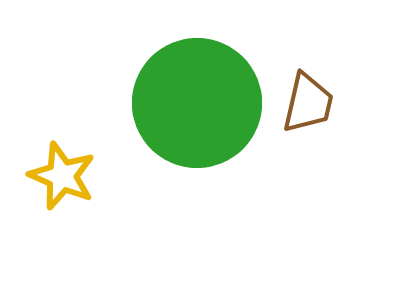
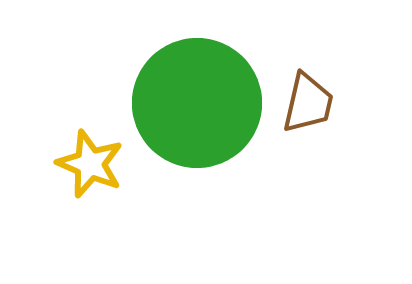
yellow star: moved 28 px right, 12 px up
